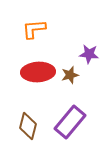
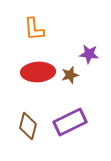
orange L-shape: rotated 90 degrees counterclockwise
purple rectangle: rotated 24 degrees clockwise
